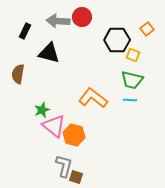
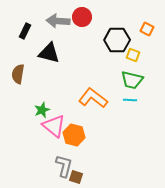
orange square: rotated 24 degrees counterclockwise
